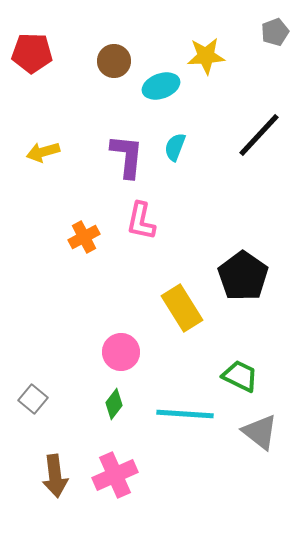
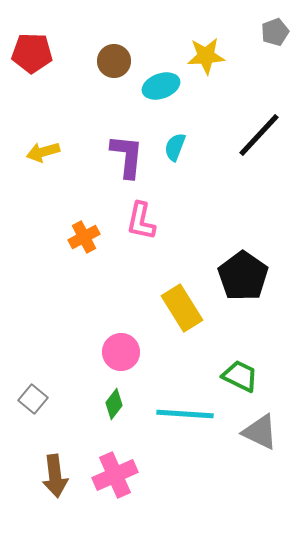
gray triangle: rotated 12 degrees counterclockwise
